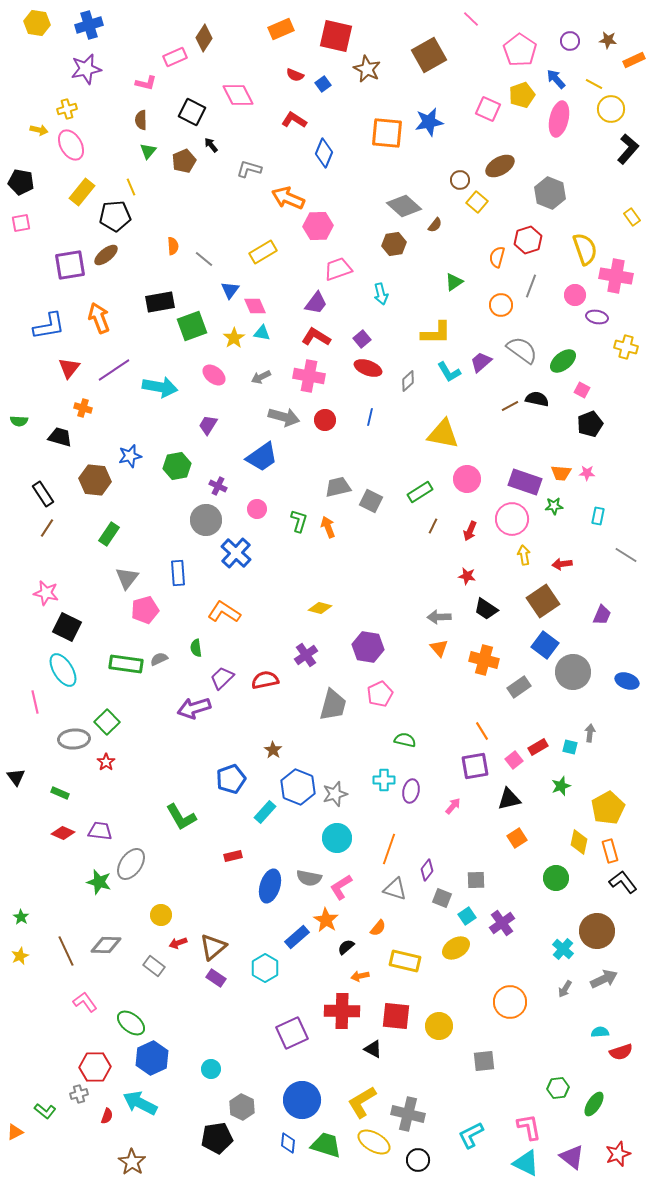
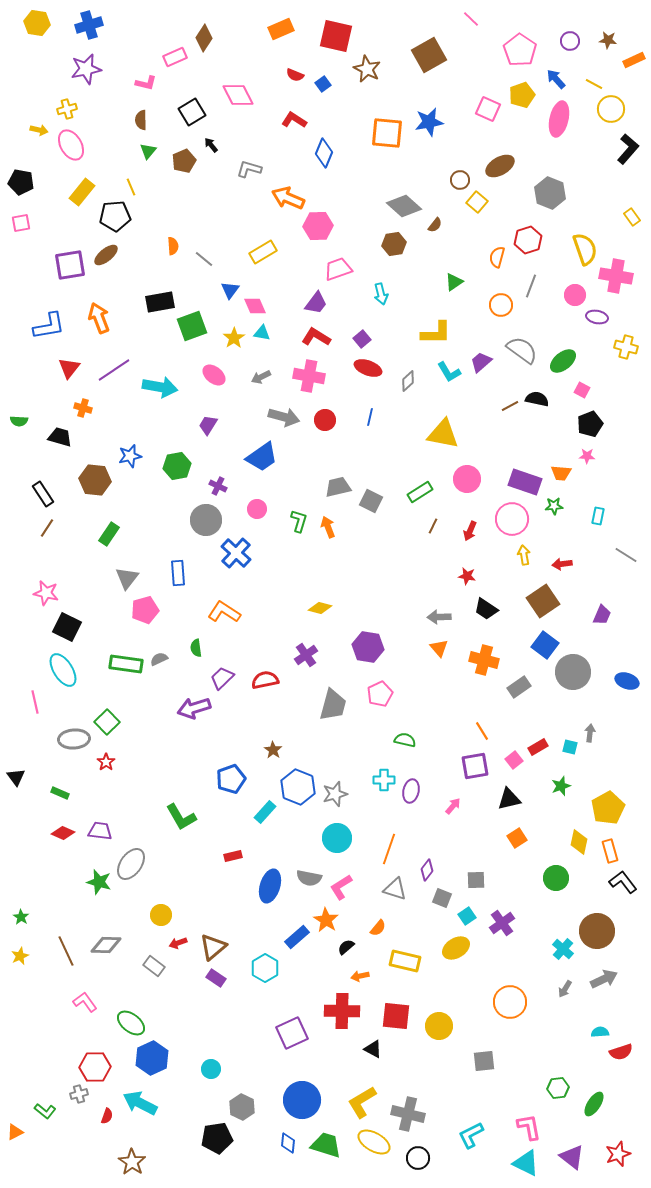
black square at (192, 112): rotated 32 degrees clockwise
pink star at (587, 473): moved 17 px up
black circle at (418, 1160): moved 2 px up
